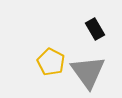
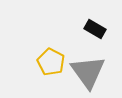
black rectangle: rotated 30 degrees counterclockwise
